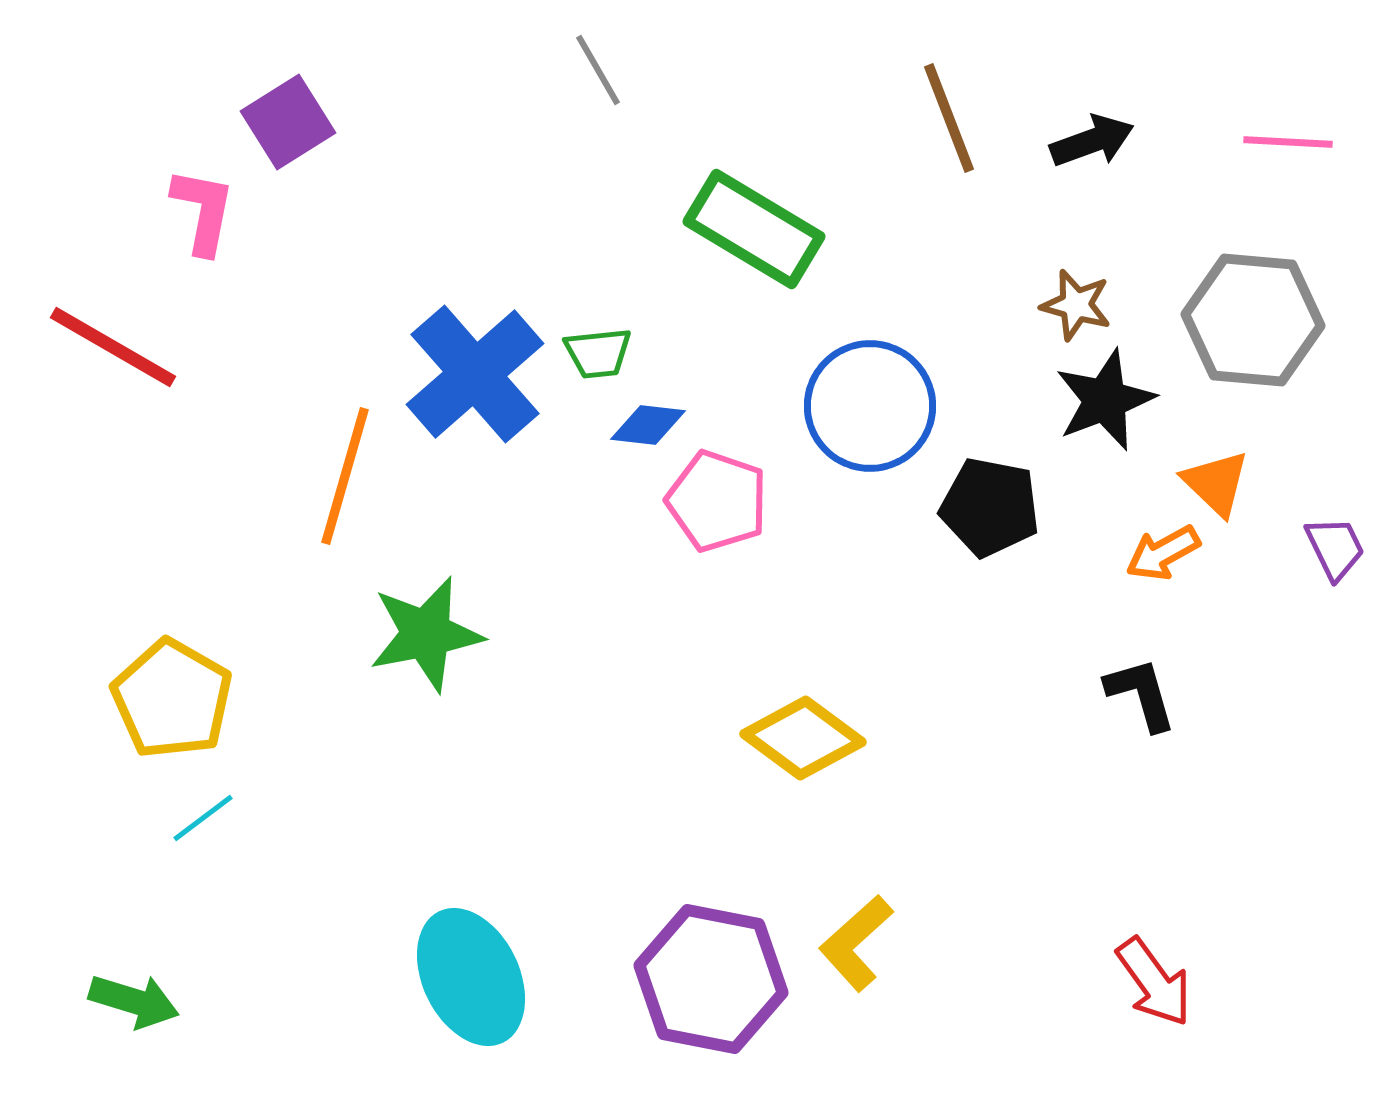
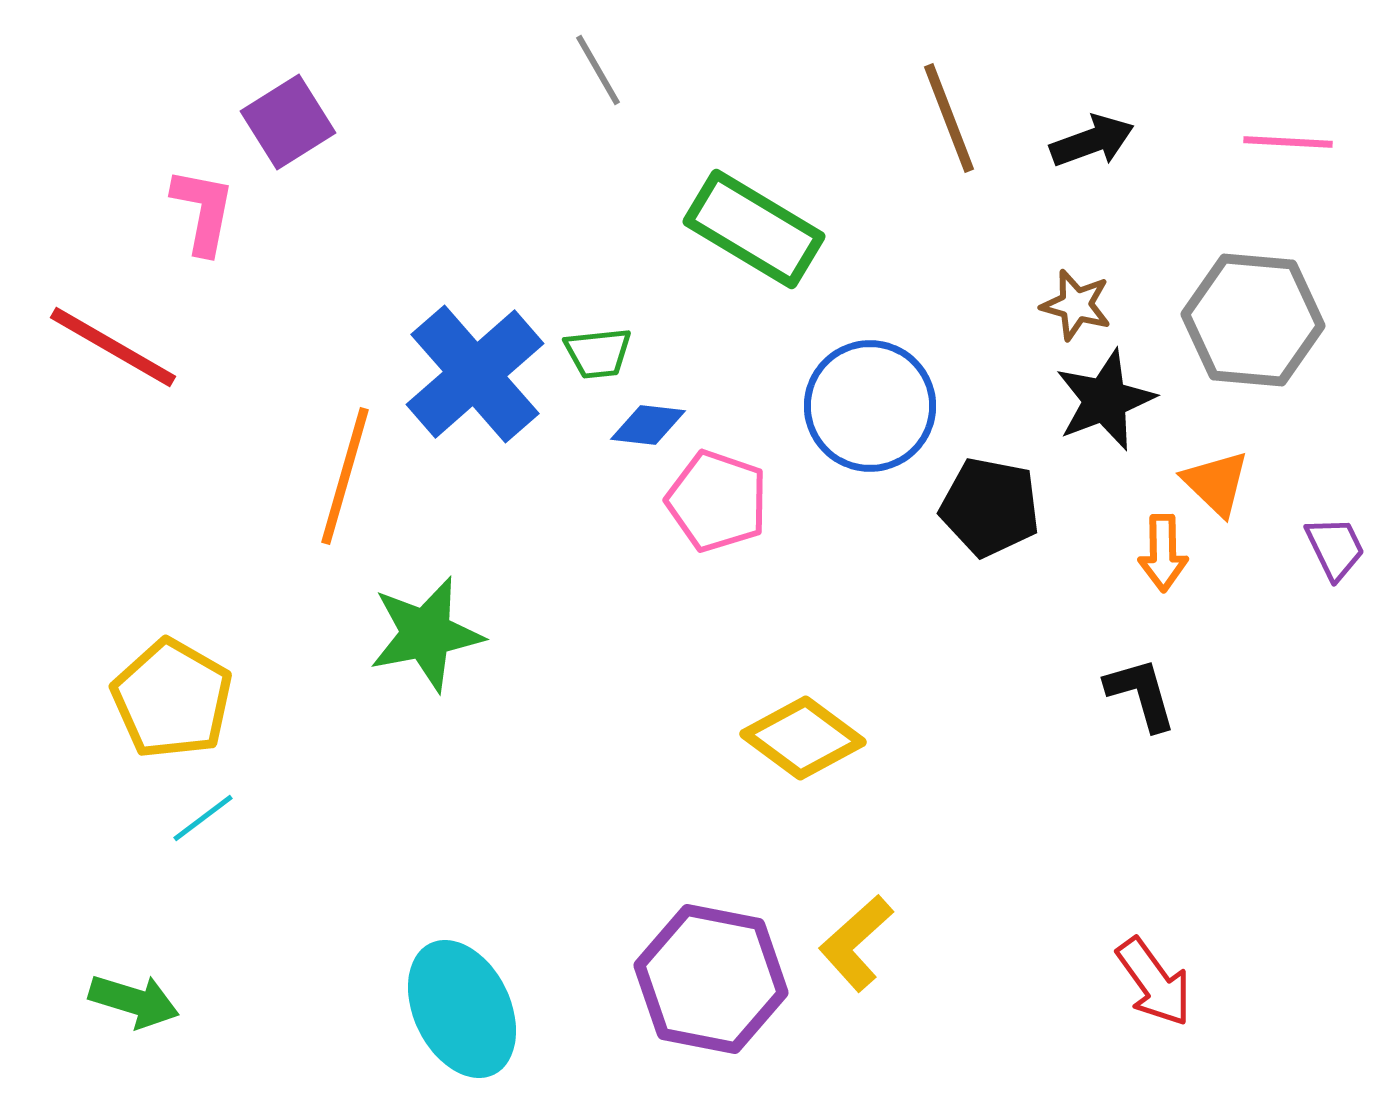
orange arrow: rotated 62 degrees counterclockwise
cyan ellipse: moved 9 px left, 32 px down
